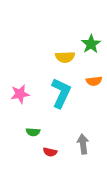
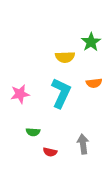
green star: moved 2 px up
orange semicircle: moved 2 px down
